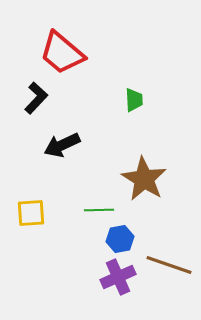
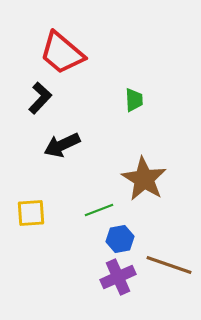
black L-shape: moved 4 px right
green line: rotated 20 degrees counterclockwise
